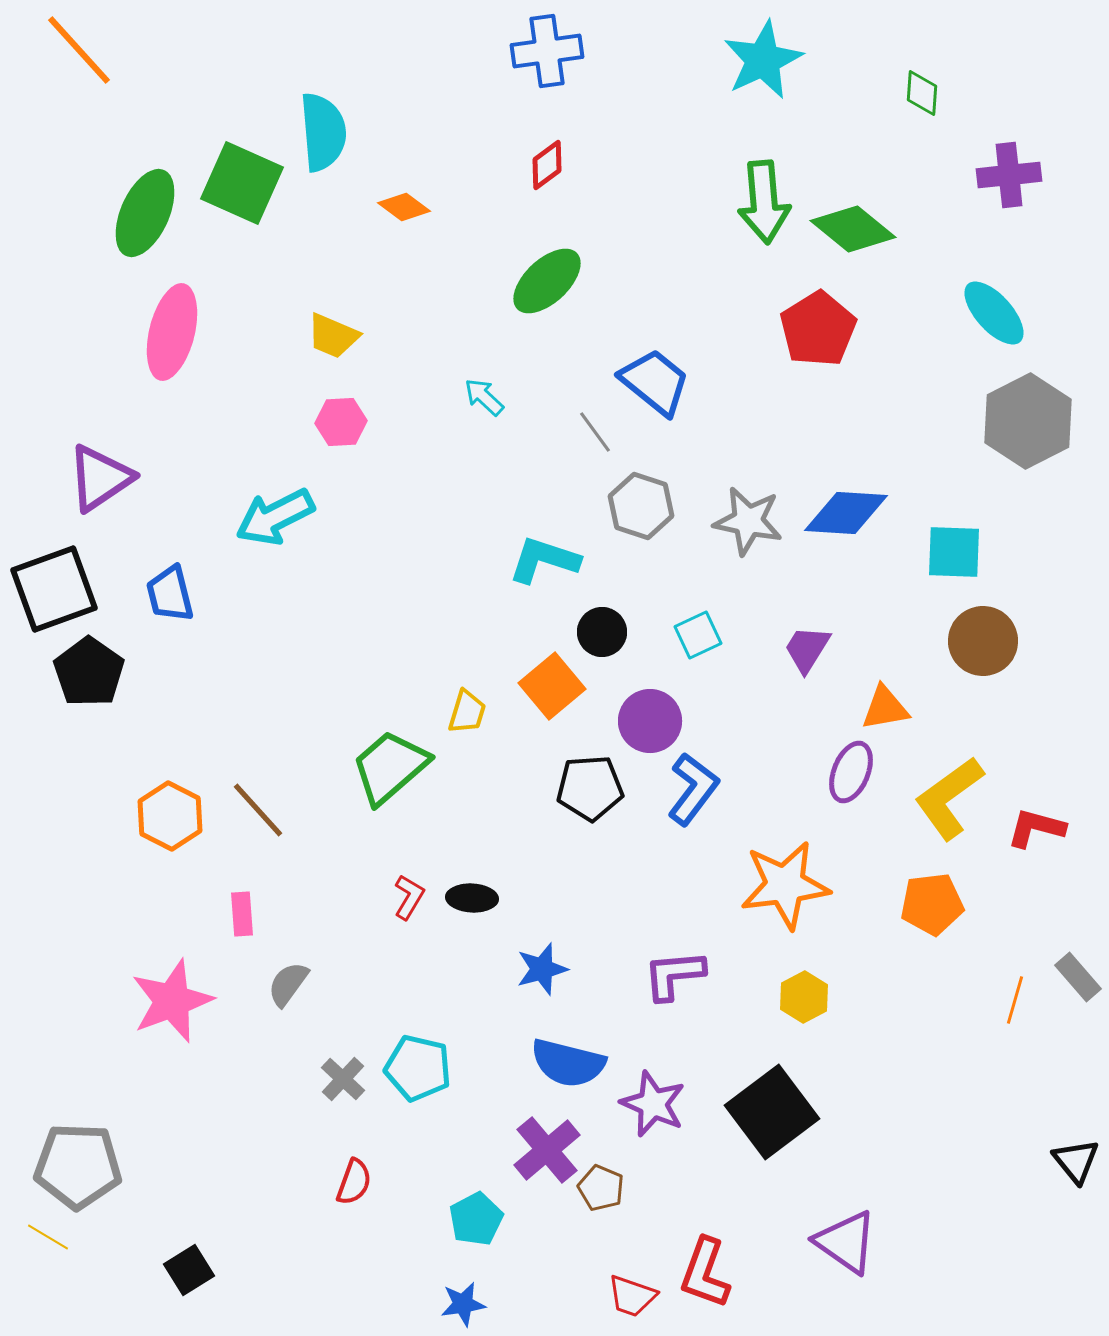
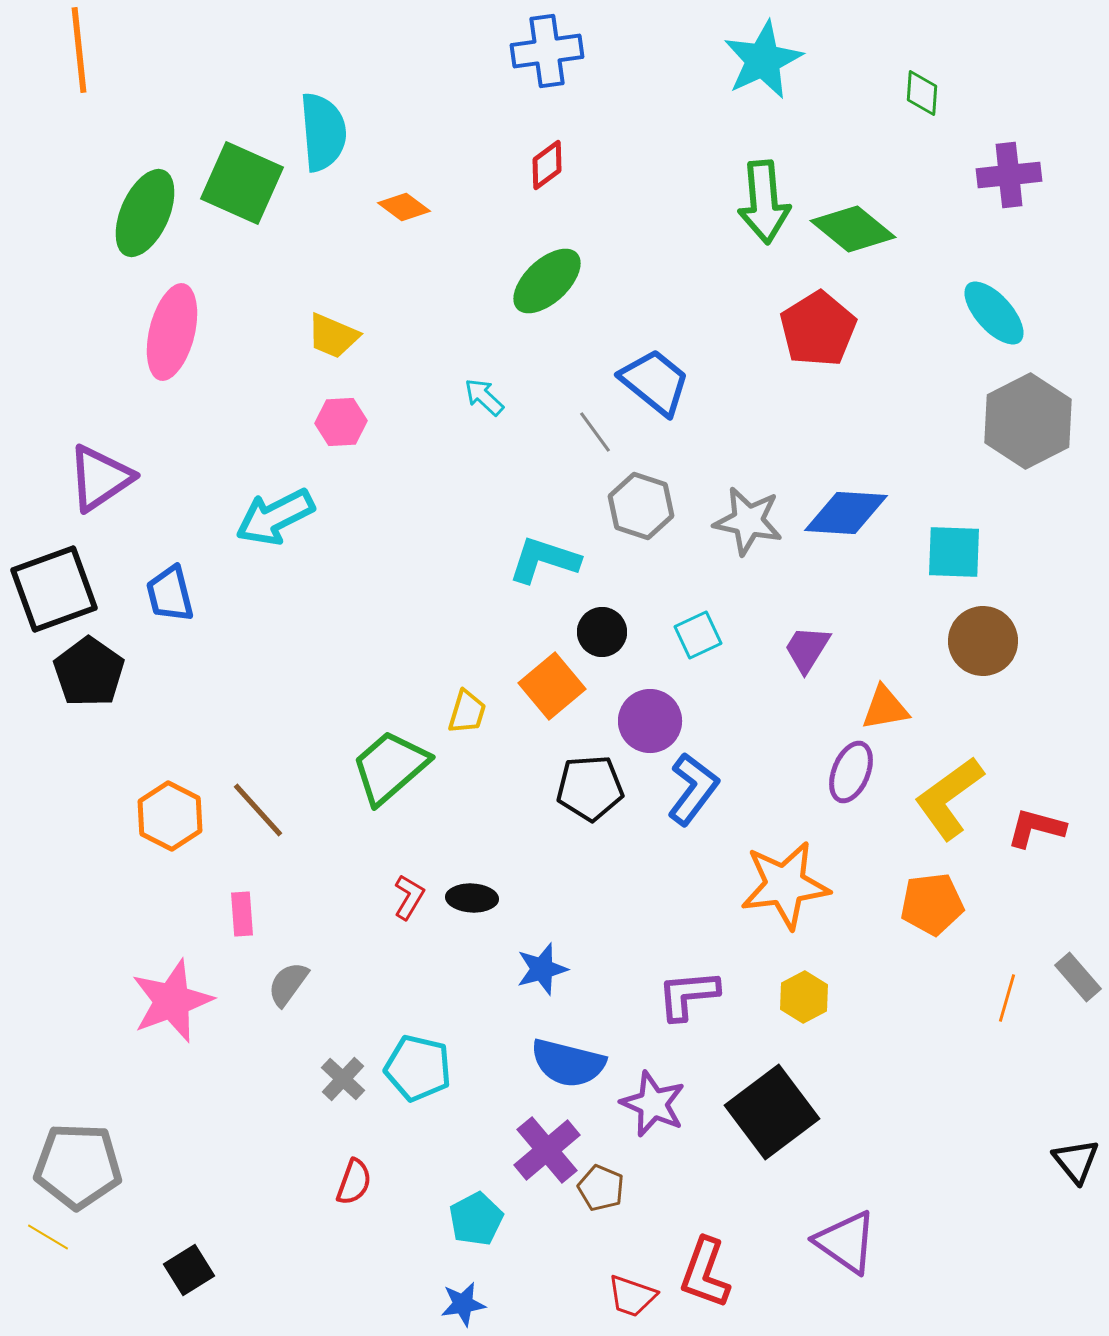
orange line at (79, 50): rotated 36 degrees clockwise
purple L-shape at (674, 975): moved 14 px right, 20 px down
orange line at (1015, 1000): moved 8 px left, 2 px up
